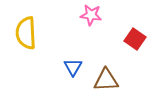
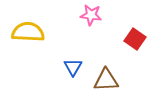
yellow semicircle: moved 2 px right, 1 px up; rotated 96 degrees clockwise
